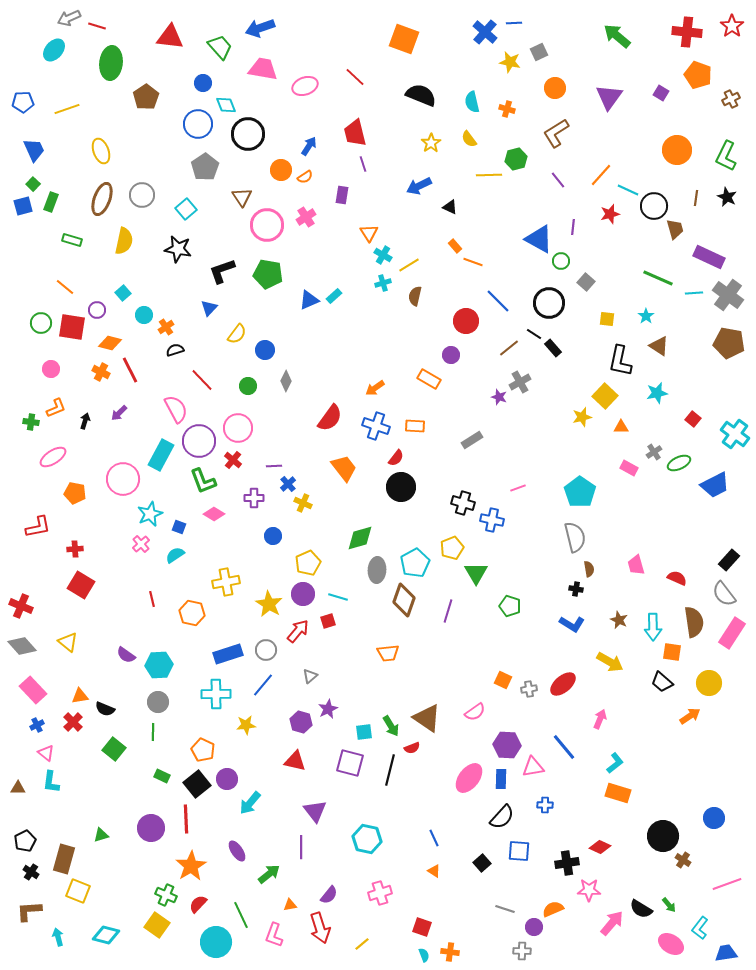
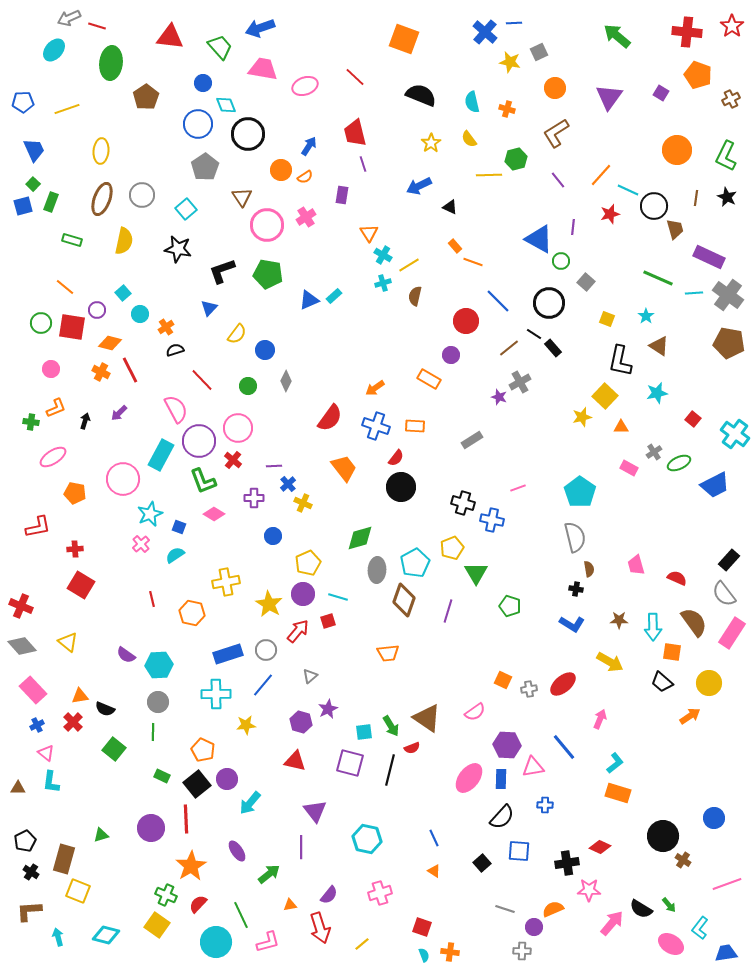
yellow ellipse at (101, 151): rotated 25 degrees clockwise
cyan circle at (144, 315): moved 4 px left, 1 px up
yellow square at (607, 319): rotated 14 degrees clockwise
brown star at (619, 620): rotated 24 degrees counterclockwise
brown semicircle at (694, 622): rotated 28 degrees counterclockwise
pink L-shape at (274, 935): moved 6 px left, 7 px down; rotated 125 degrees counterclockwise
